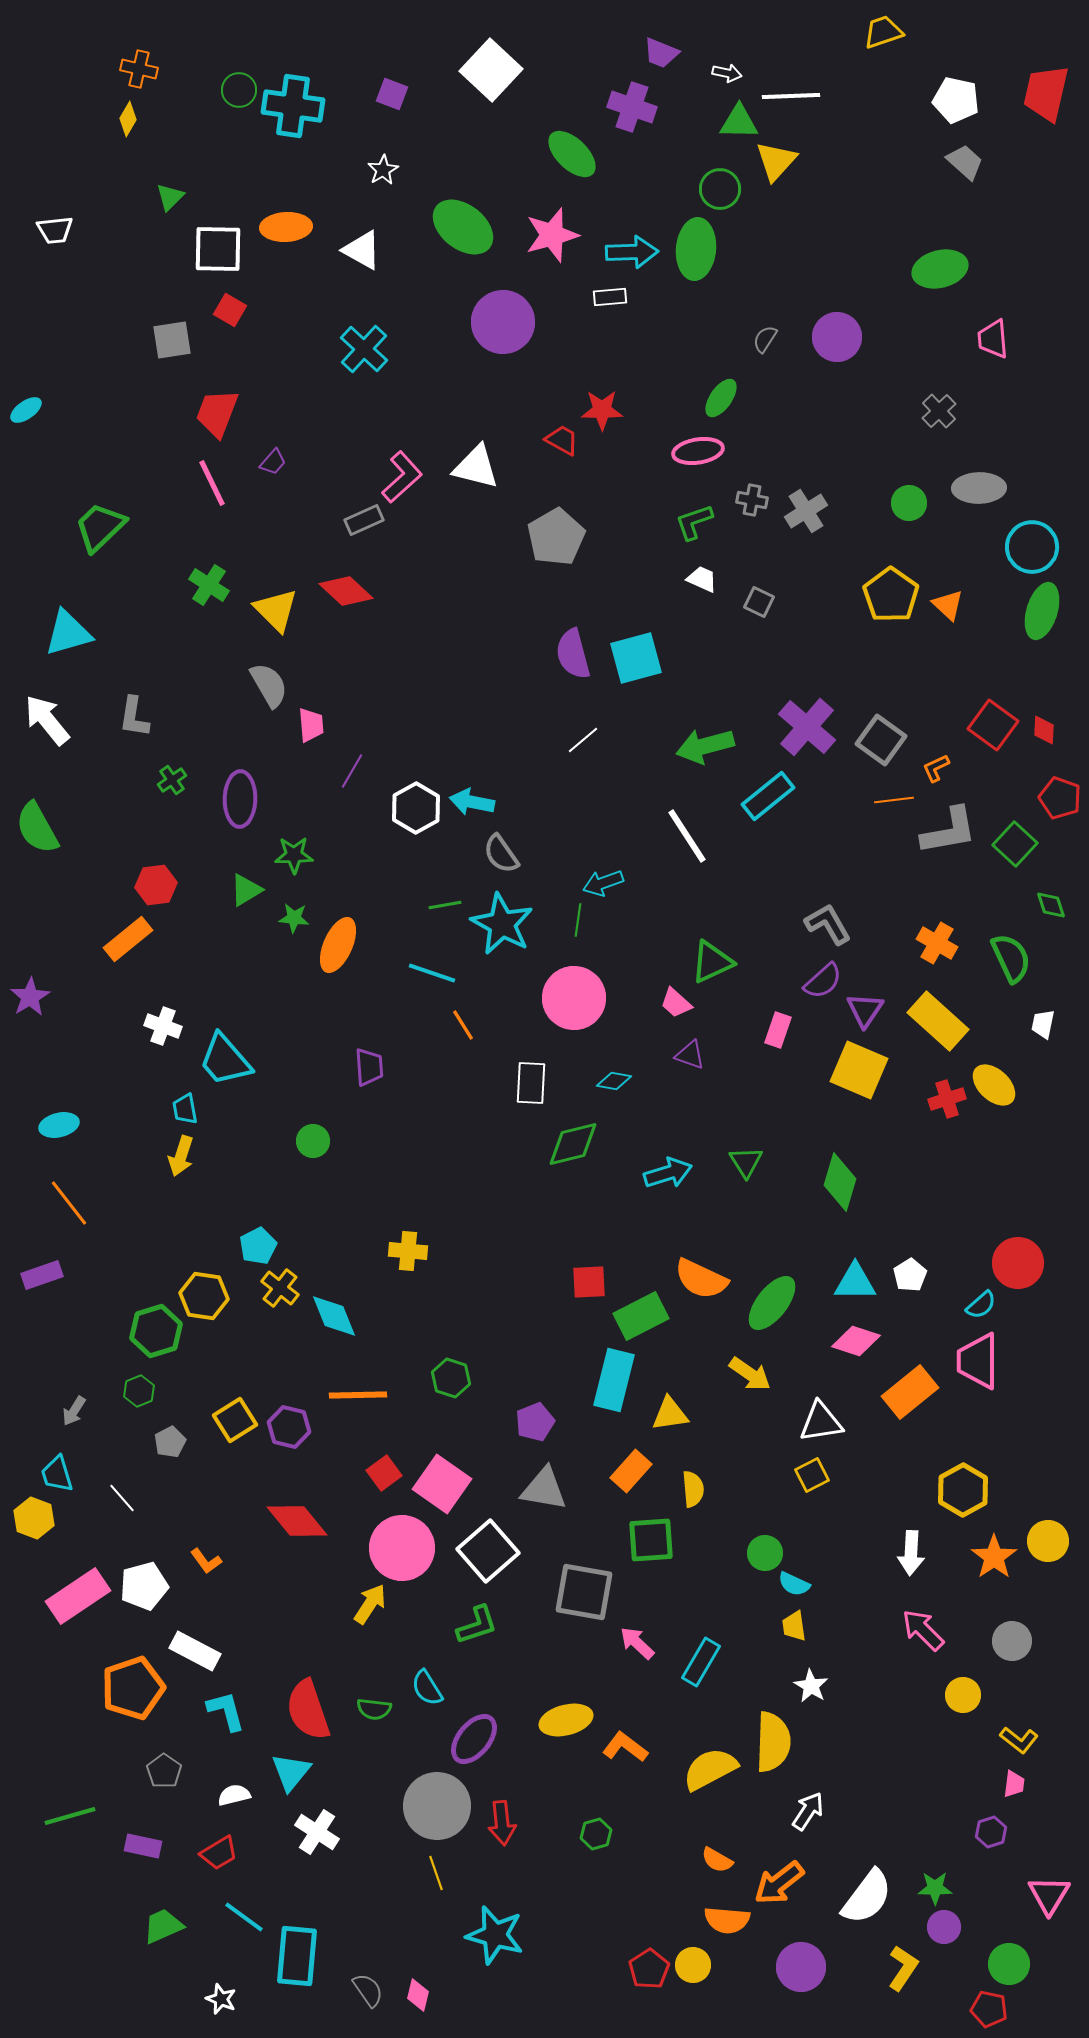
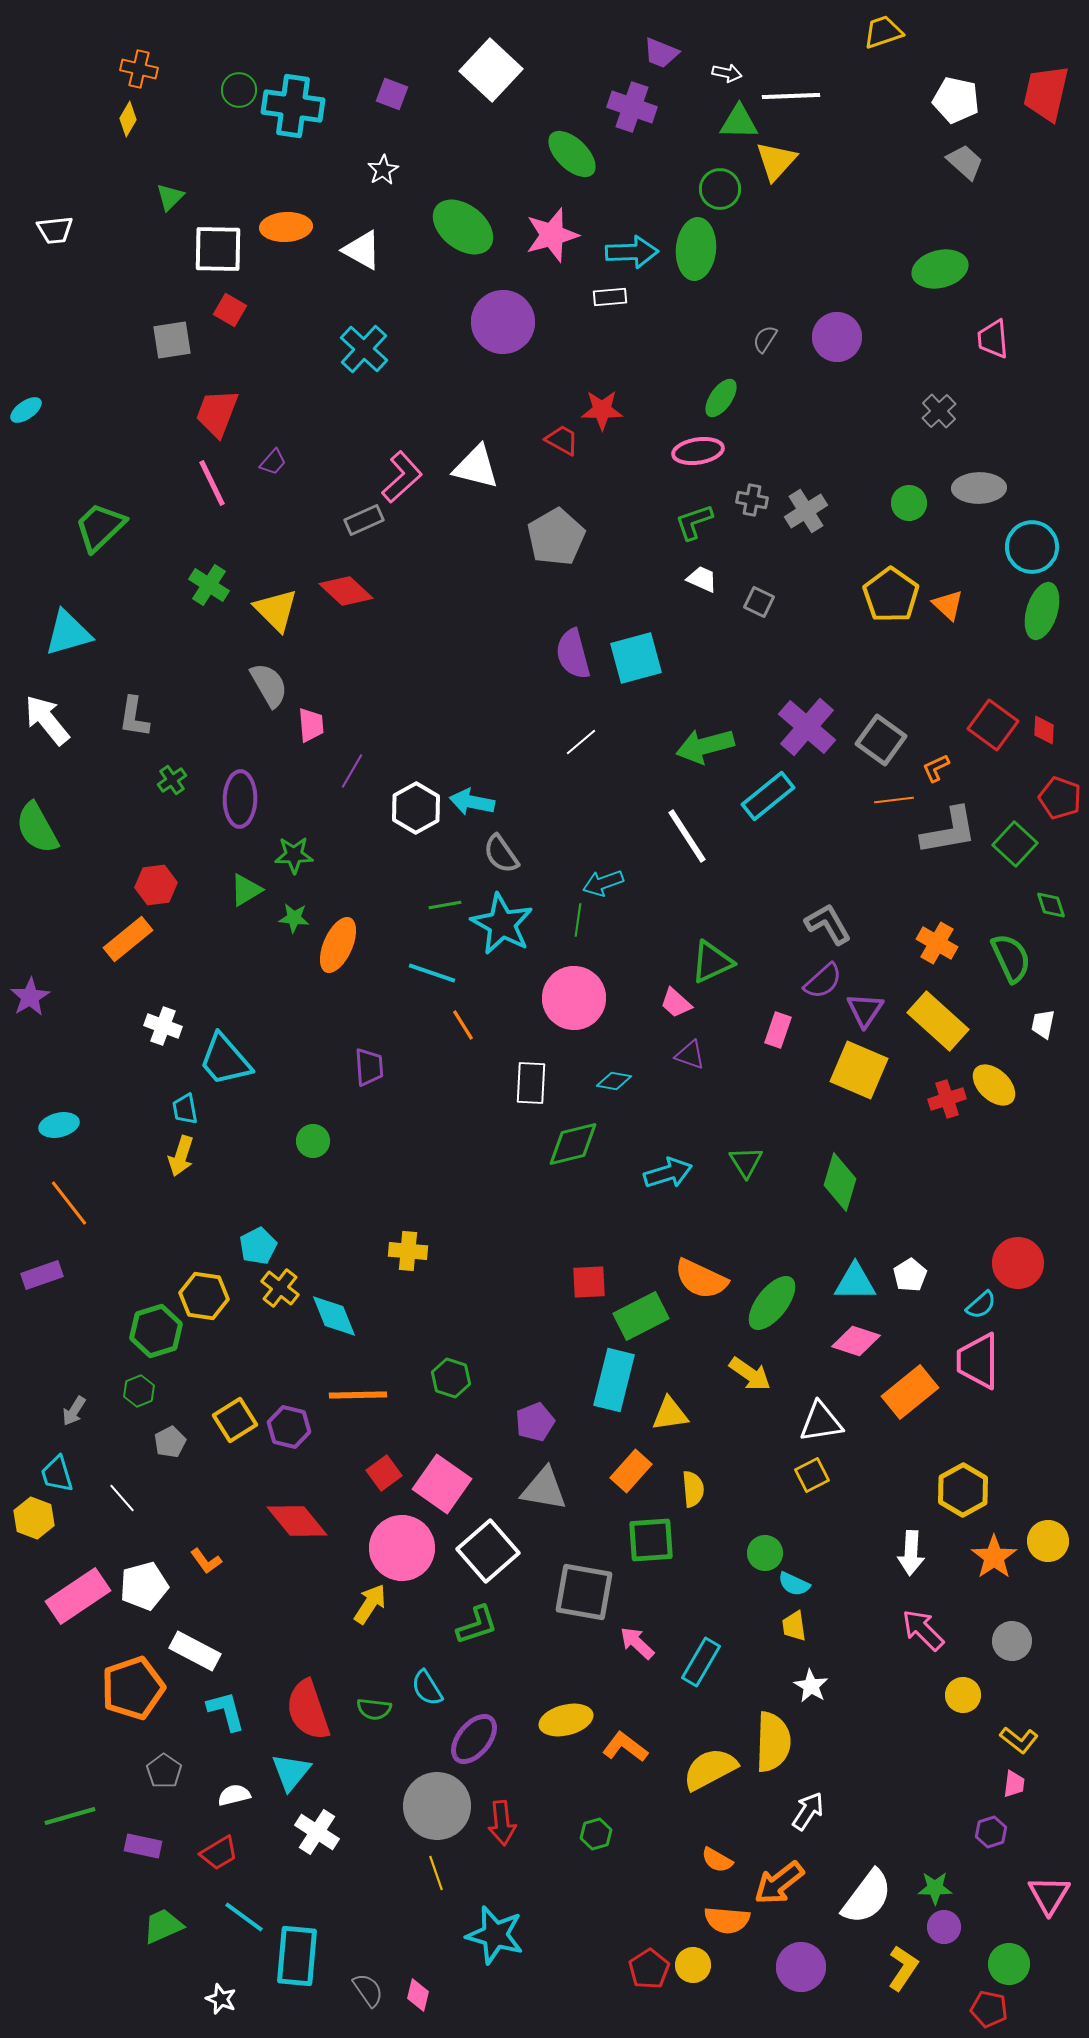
white line at (583, 740): moved 2 px left, 2 px down
